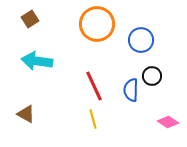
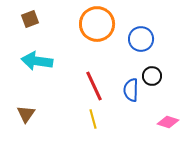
brown square: rotated 12 degrees clockwise
blue circle: moved 1 px up
brown triangle: rotated 36 degrees clockwise
pink diamond: rotated 15 degrees counterclockwise
